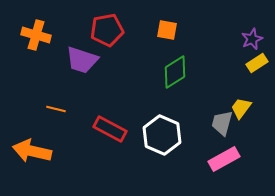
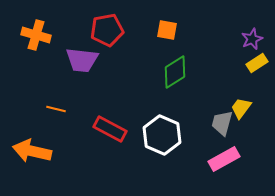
purple trapezoid: rotated 12 degrees counterclockwise
